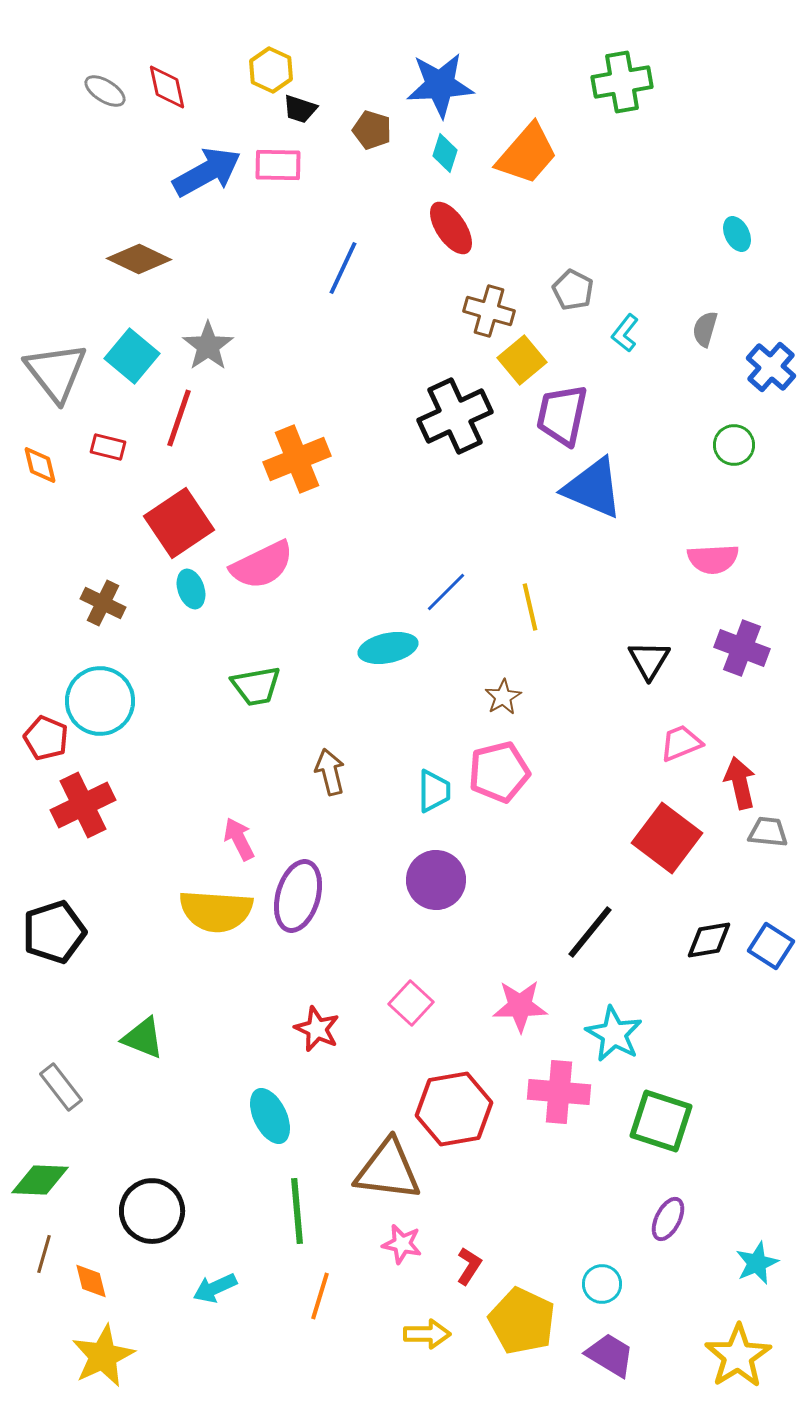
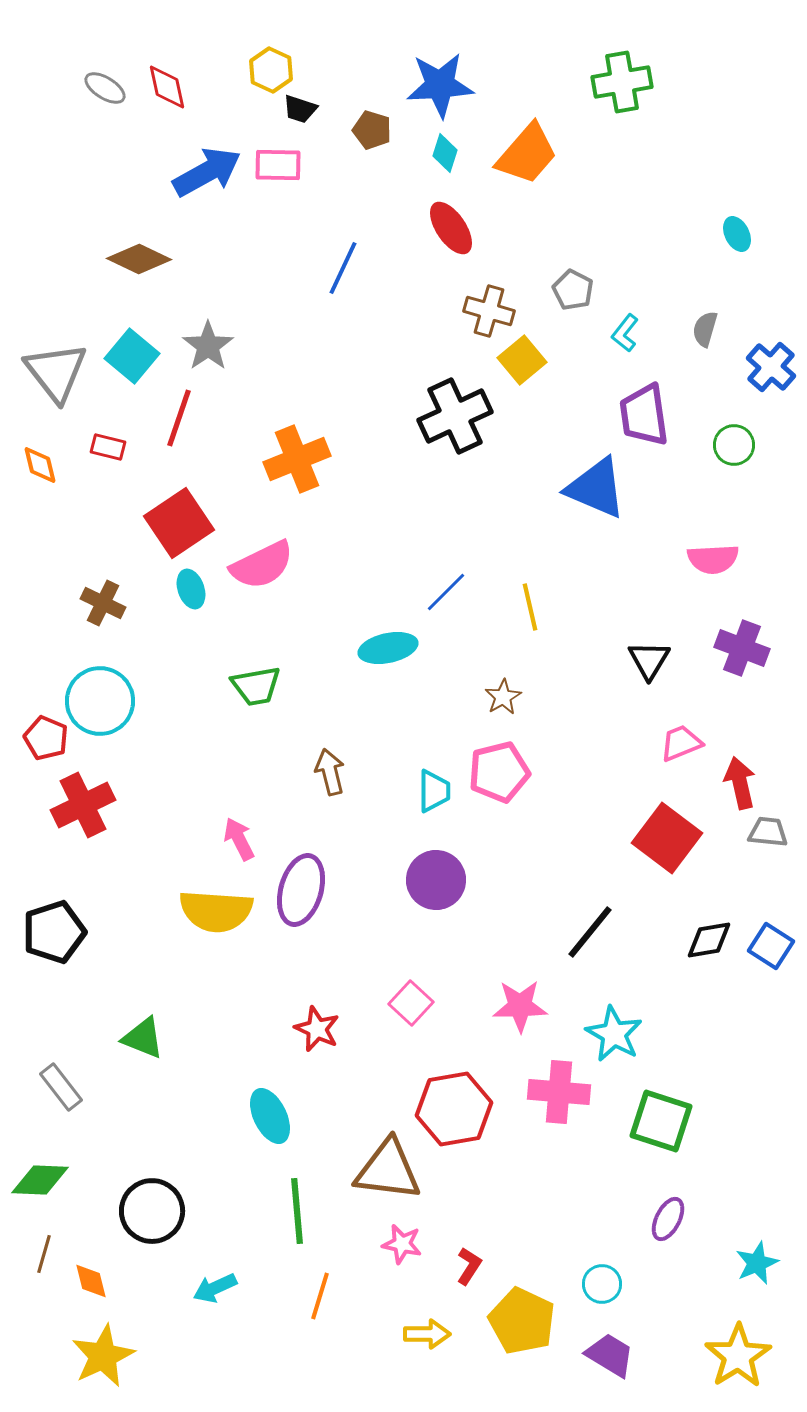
gray ellipse at (105, 91): moved 3 px up
purple trapezoid at (562, 415): moved 82 px right; rotated 20 degrees counterclockwise
blue triangle at (593, 488): moved 3 px right
purple ellipse at (298, 896): moved 3 px right, 6 px up
